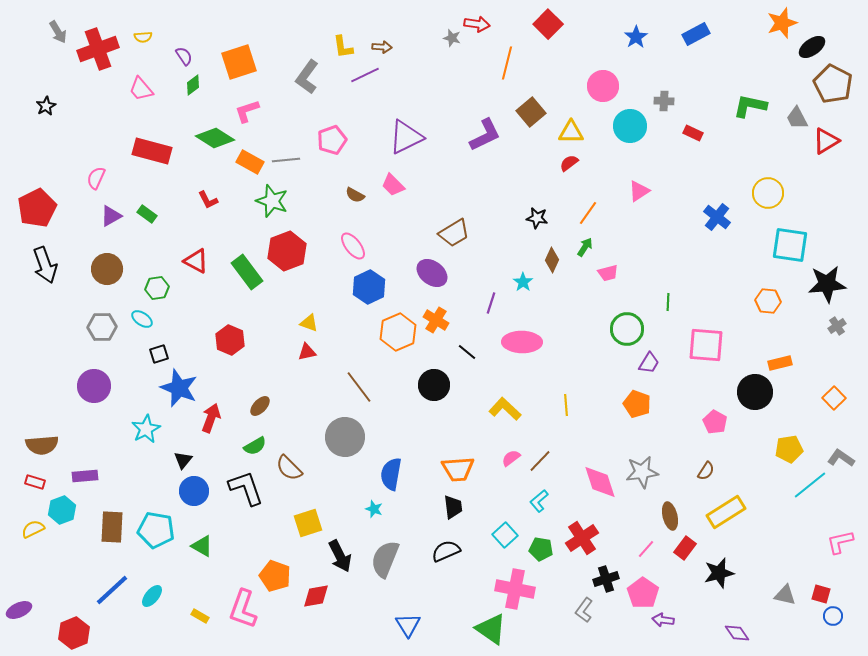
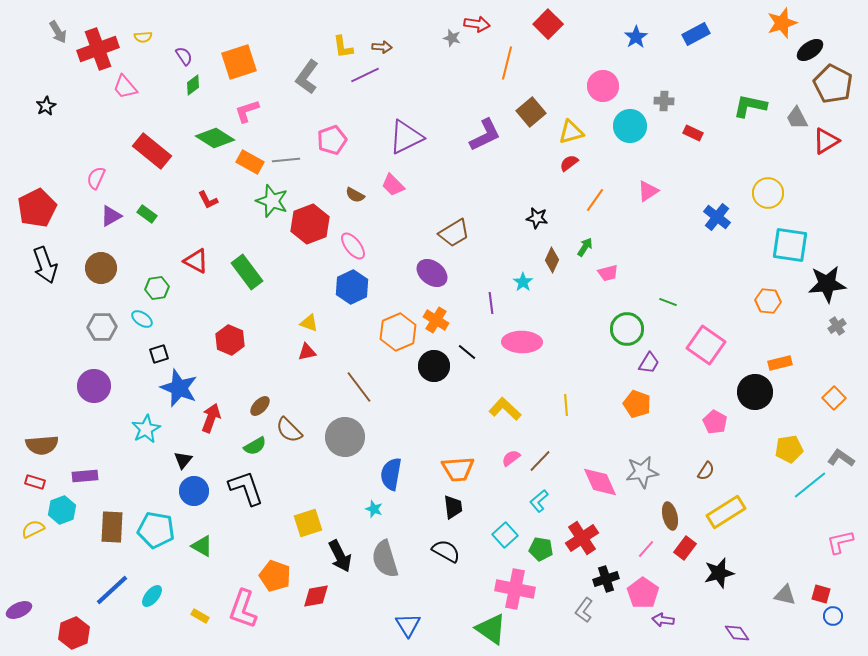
black ellipse at (812, 47): moved 2 px left, 3 px down
pink trapezoid at (141, 89): moved 16 px left, 2 px up
yellow triangle at (571, 132): rotated 16 degrees counterclockwise
red rectangle at (152, 151): rotated 24 degrees clockwise
pink triangle at (639, 191): moved 9 px right
orange line at (588, 213): moved 7 px right, 13 px up
red hexagon at (287, 251): moved 23 px right, 27 px up
brown circle at (107, 269): moved 6 px left, 1 px up
blue hexagon at (369, 287): moved 17 px left
green line at (668, 302): rotated 72 degrees counterclockwise
purple line at (491, 303): rotated 25 degrees counterclockwise
pink square at (706, 345): rotated 30 degrees clockwise
black circle at (434, 385): moved 19 px up
brown semicircle at (289, 468): moved 38 px up
pink diamond at (600, 482): rotated 6 degrees counterclockwise
black semicircle at (446, 551): rotated 52 degrees clockwise
gray semicircle at (385, 559): rotated 39 degrees counterclockwise
